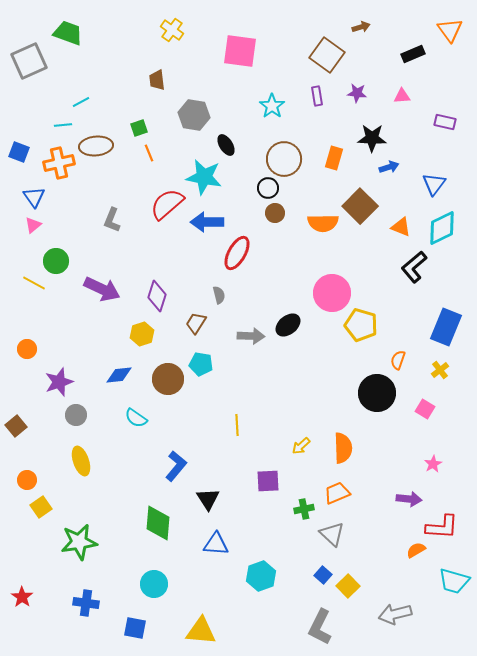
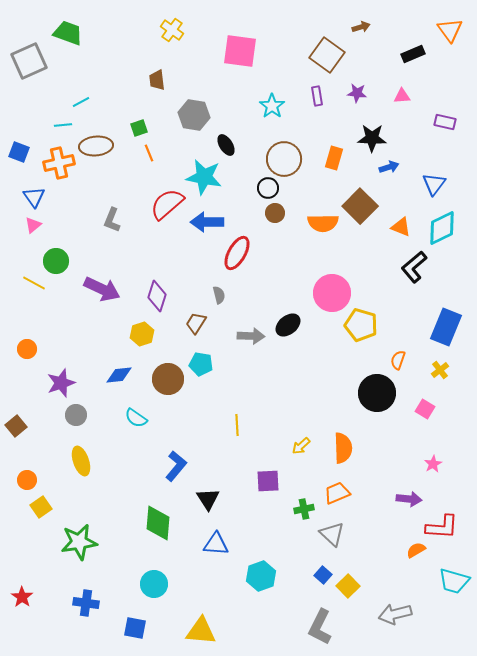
purple star at (59, 382): moved 2 px right, 1 px down
